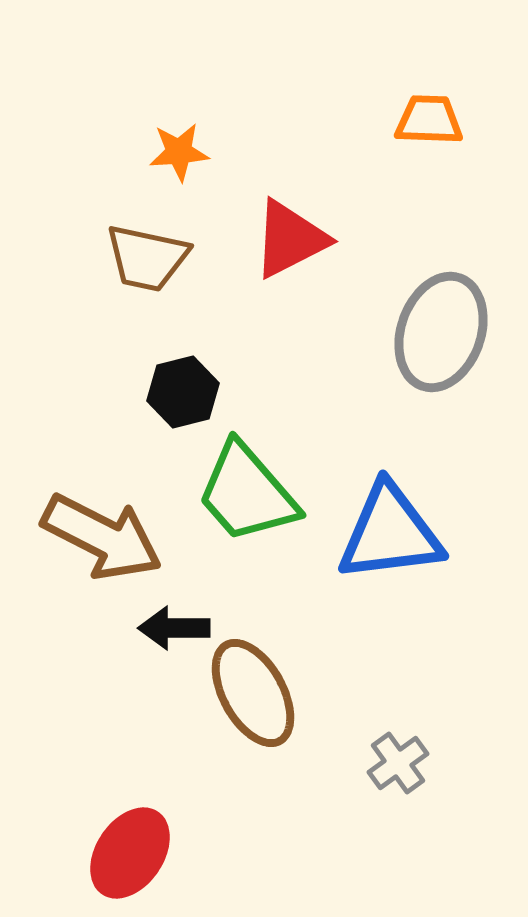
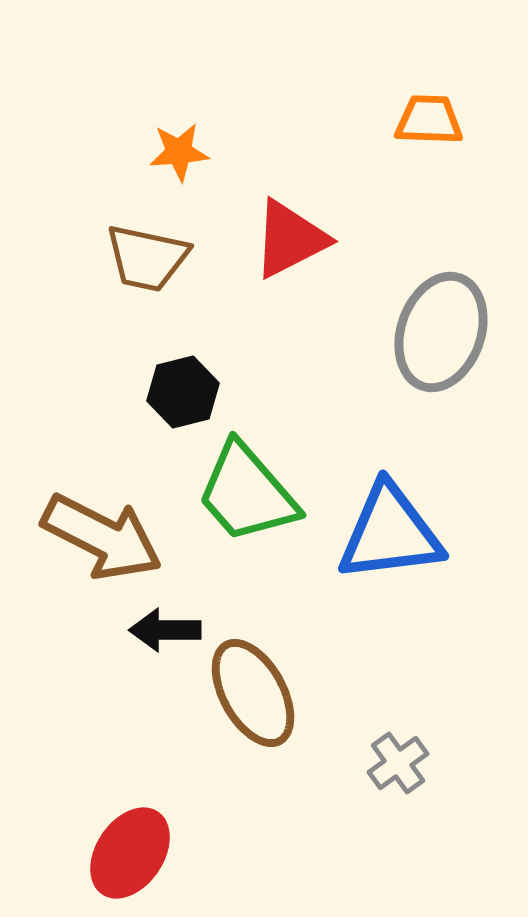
black arrow: moved 9 px left, 2 px down
